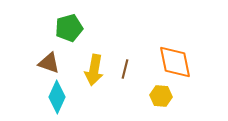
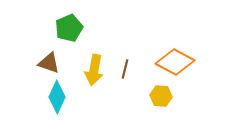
green pentagon: rotated 8 degrees counterclockwise
orange diamond: rotated 51 degrees counterclockwise
